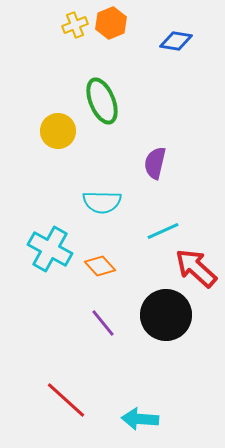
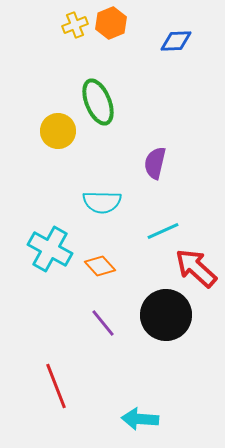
blue diamond: rotated 12 degrees counterclockwise
green ellipse: moved 4 px left, 1 px down
red line: moved 10 px left, 14 px up; rotated 27 degrees clockwise
